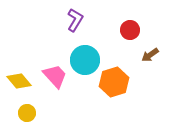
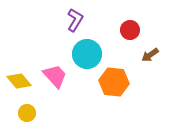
cyan circle: moved 2 px right, 6 px up
orange hexagon: rotated 24 degrees clockwise
